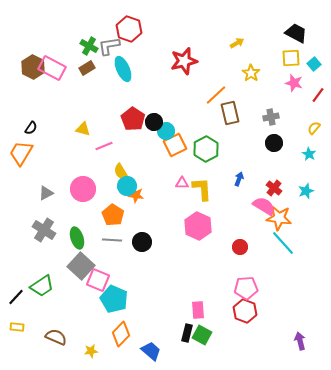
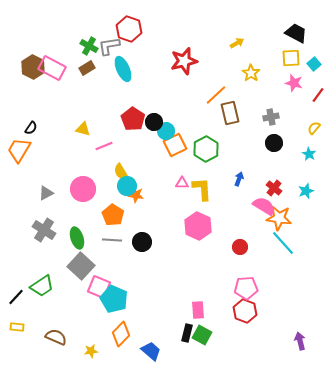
orange trapezoid at (21, 153): moved 2 px left, 3 px up
pink square at (98, 280): moved 1 px right, 7 px down
